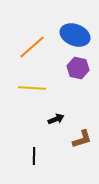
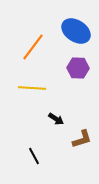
blue ellipse: moved 1 px right, 4 px up; rotated 12 degrees clockwise
orange line: moved 1 px right; rotated 12 degrees counterclockwise
purple hexagon: rotated 10 degrees counterclockwise
black arrow: rotated 56 degrees clockwise
black line: rotated 30 degrees counterclockwise
